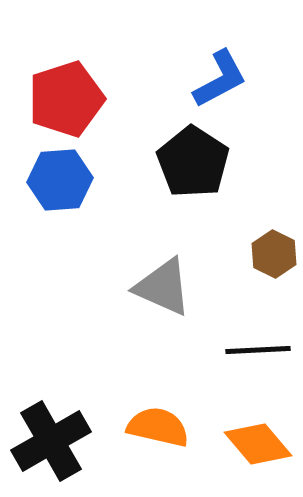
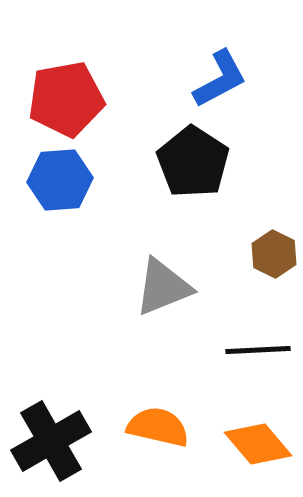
red pentagon: rotated 8 degrees clockwise
gray triangle: rotated 46 degrees counterclockwise
